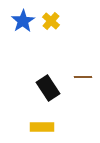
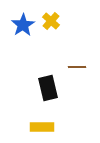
blue star: moved 4 px down
brown line: moved 6 px left, 10 px up
black rectangle: rotated 20 degrees clockwise
